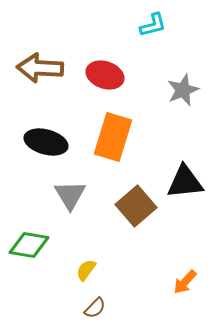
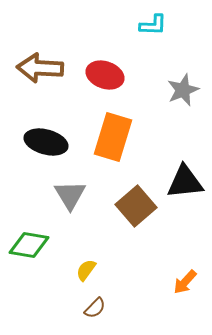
cyan L-shape: rotated 16 degrees clockwise
